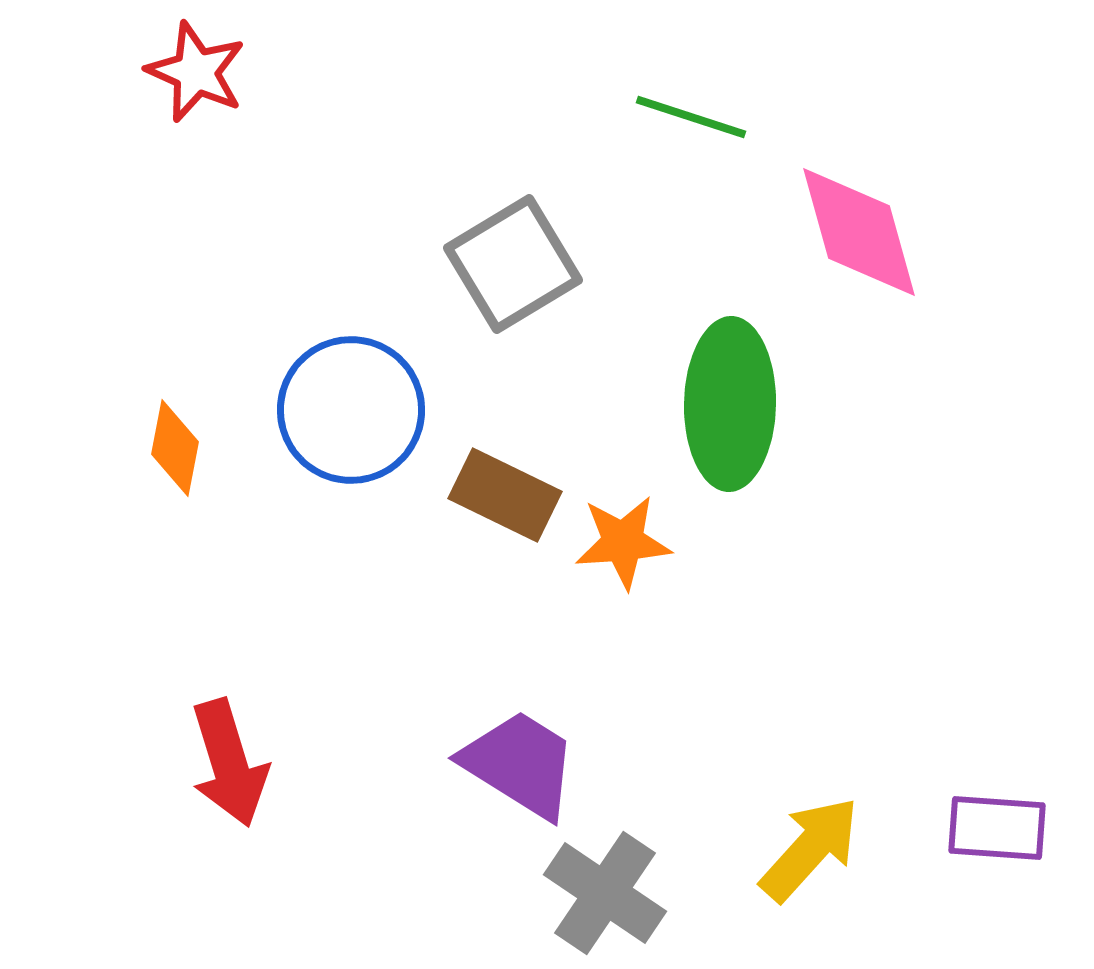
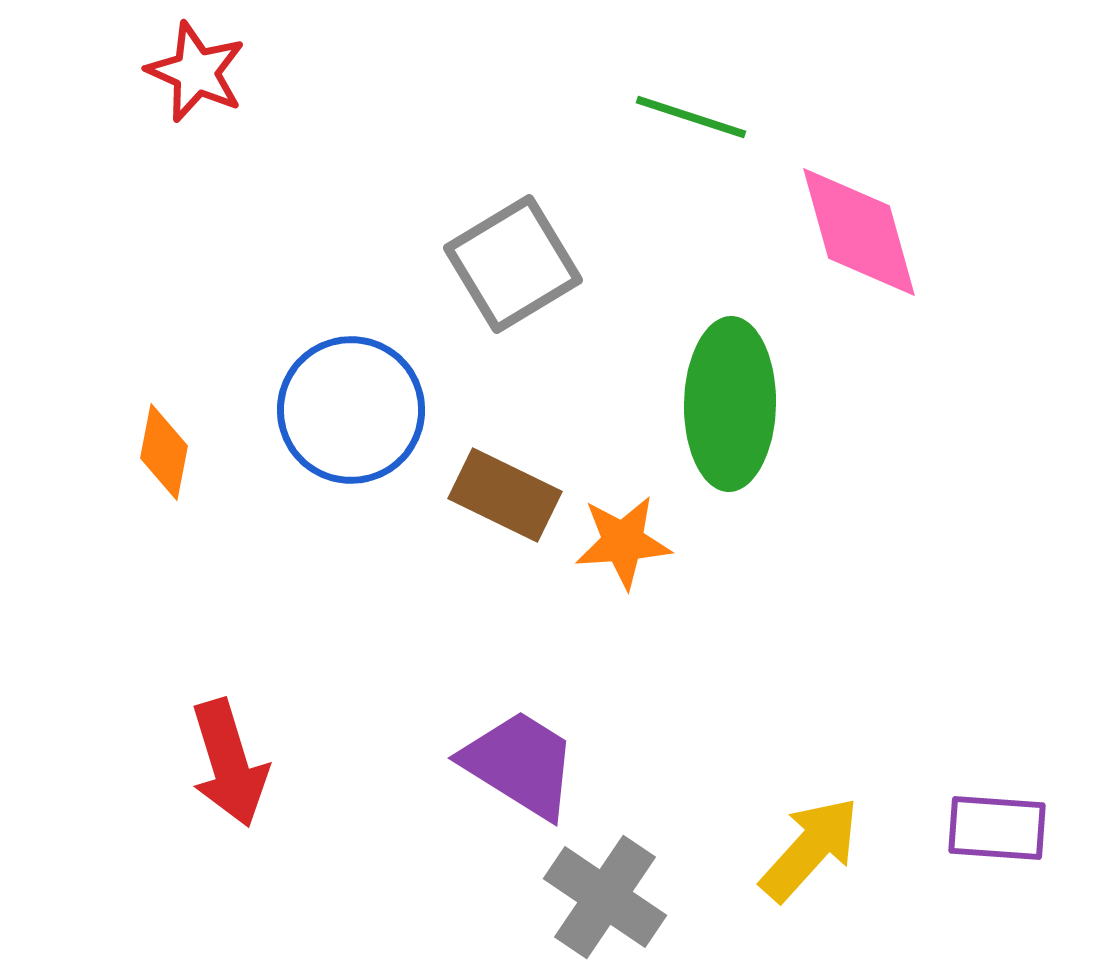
orange diamond: moved 11 px left, 4 px down
gray cross: moved 4 px down
